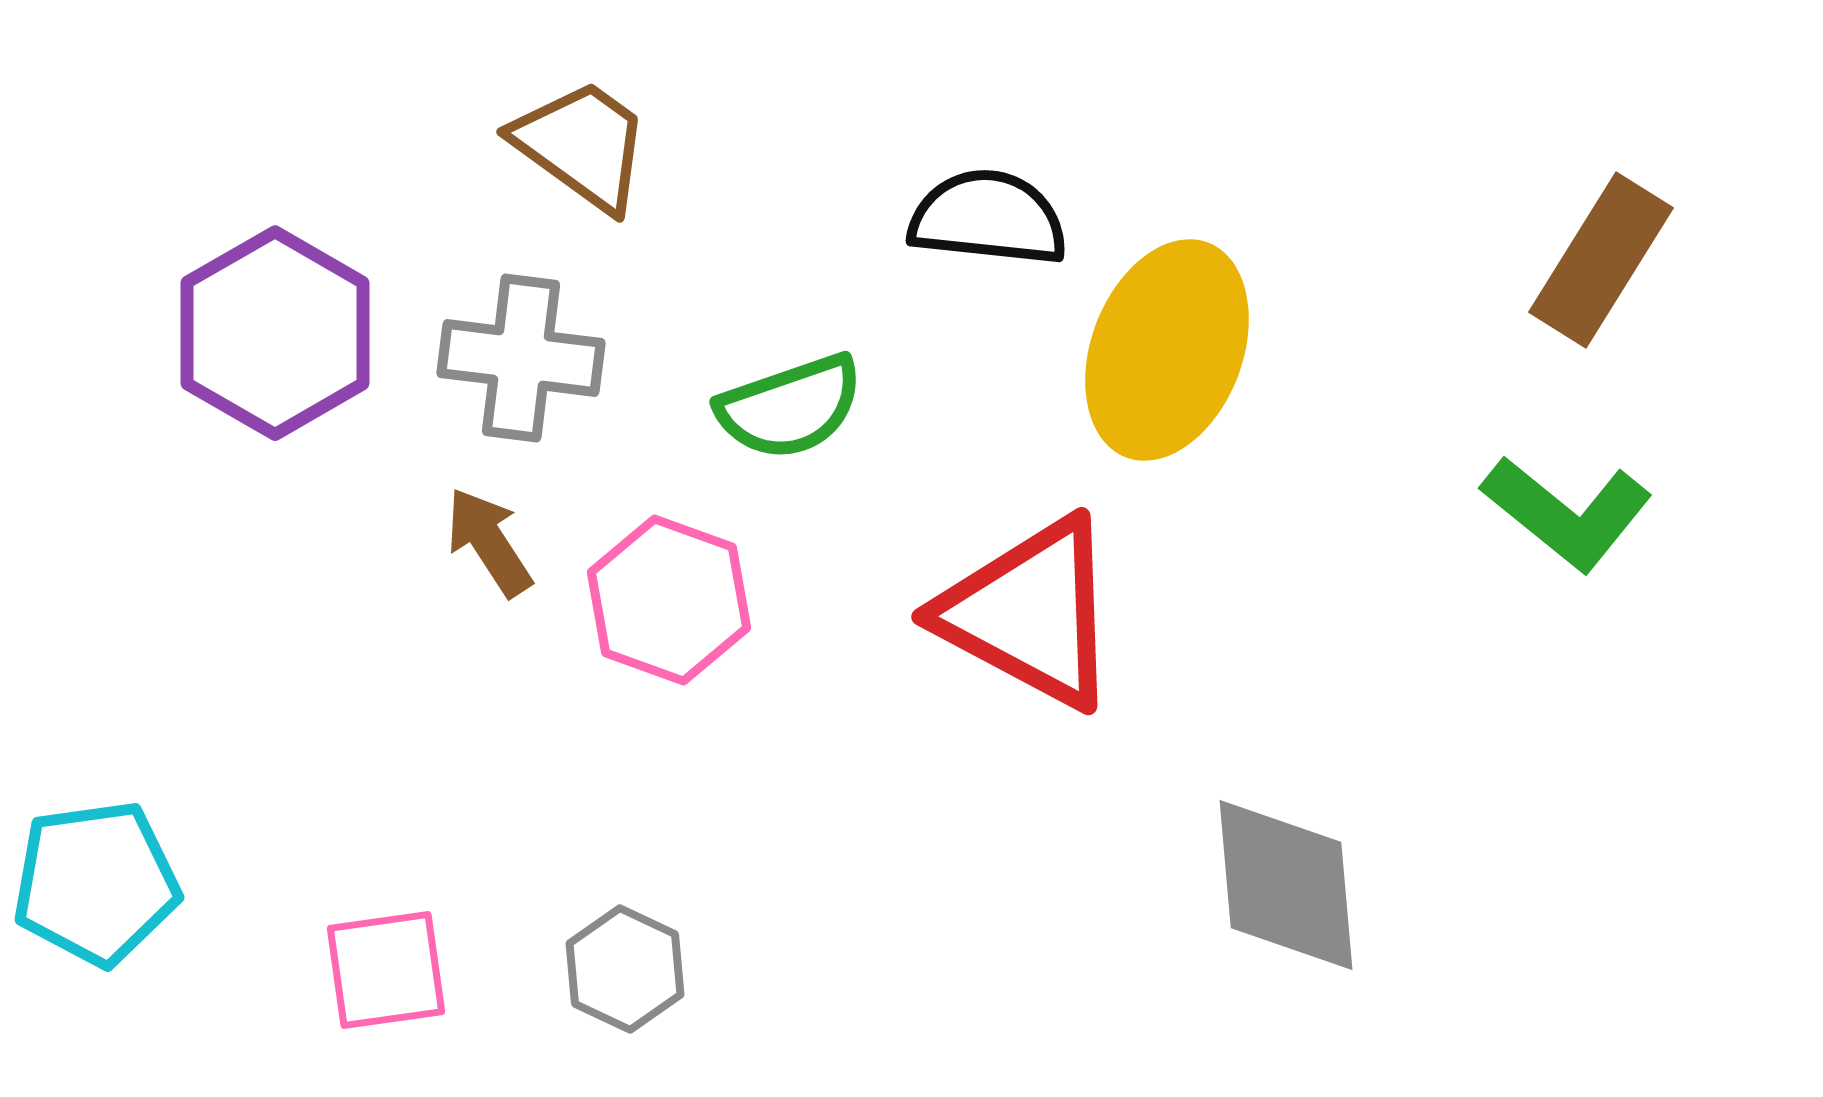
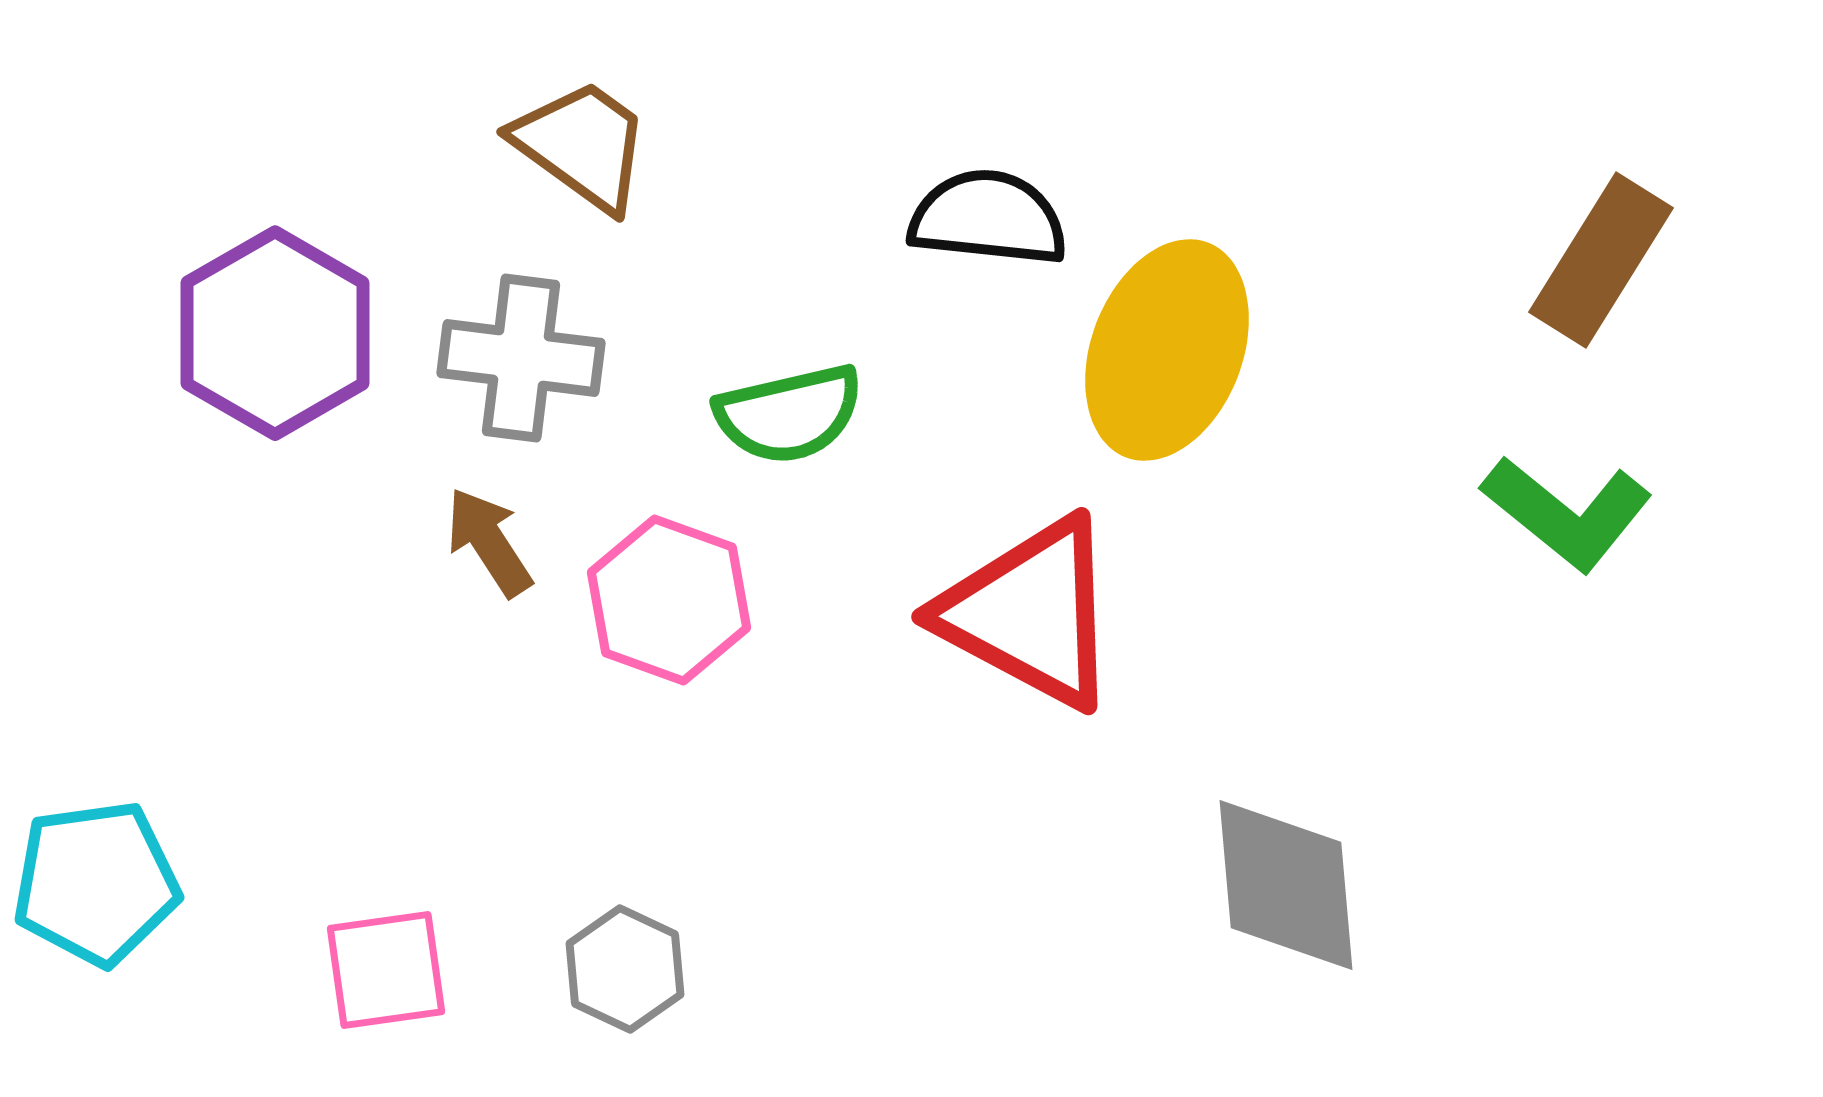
green semicircle: moved 1 px left, 7 px down; rotated 6 degrees clockwise
